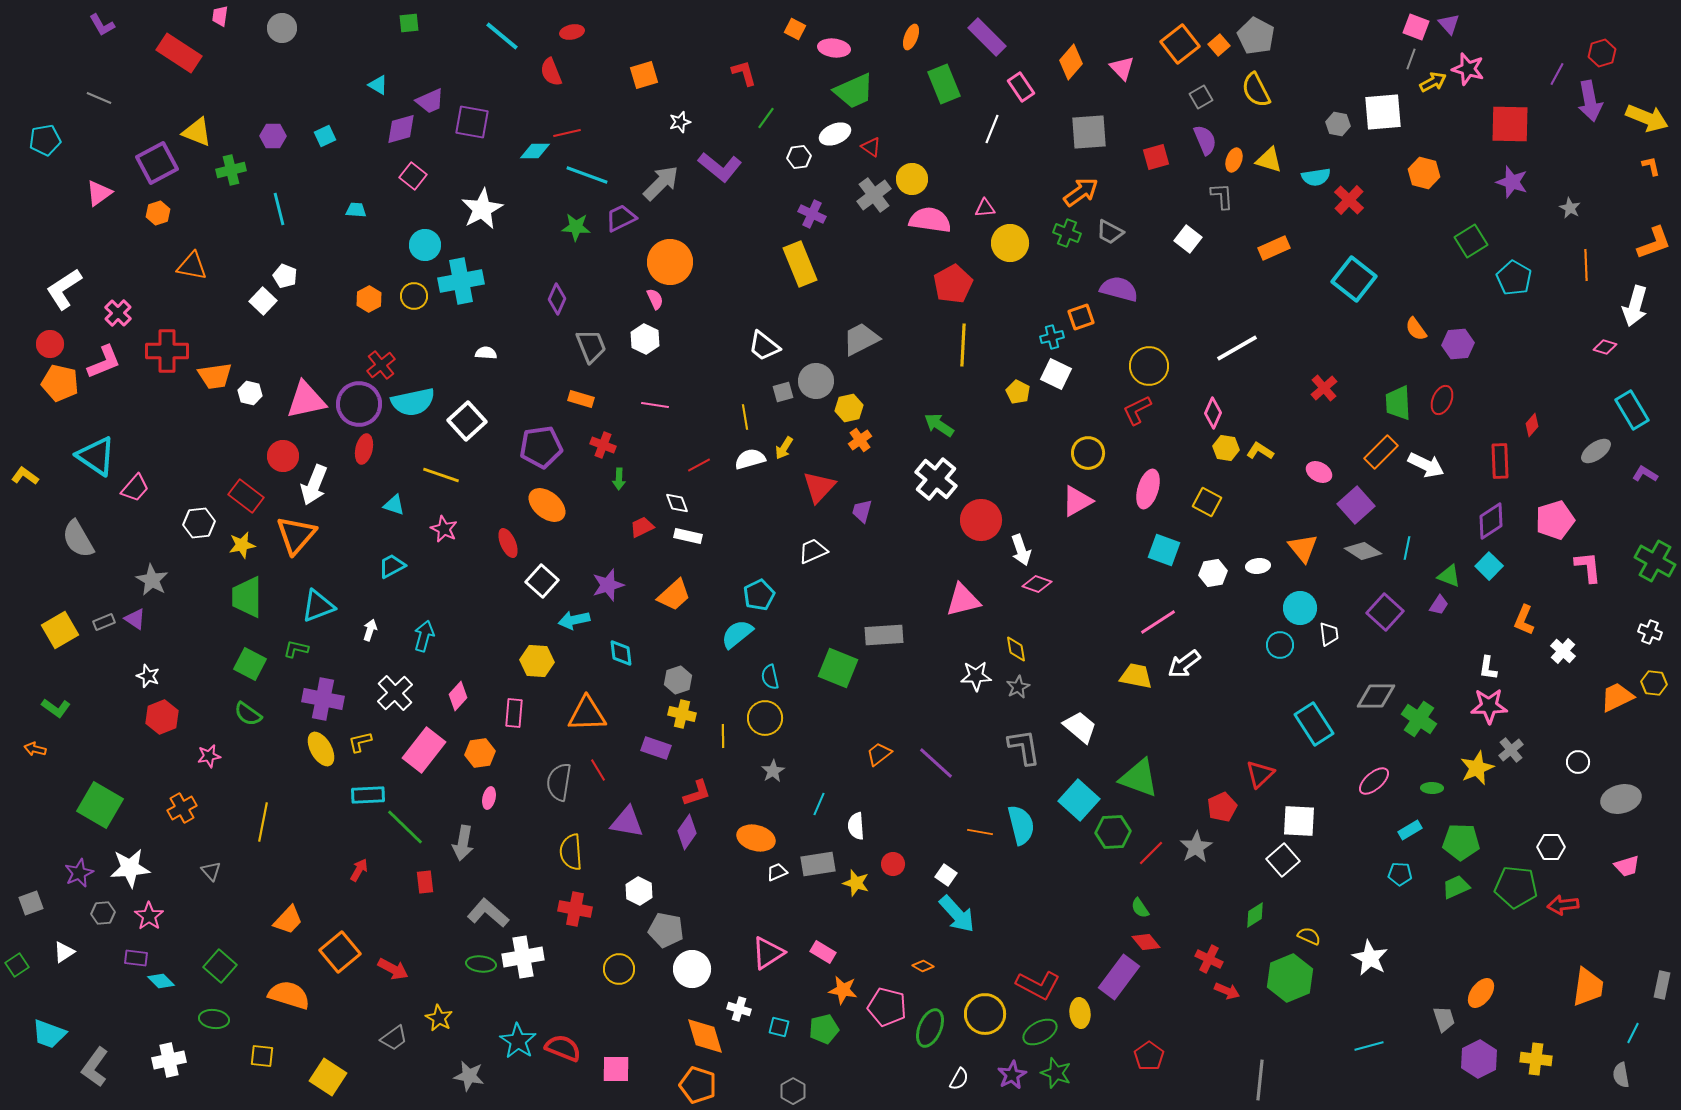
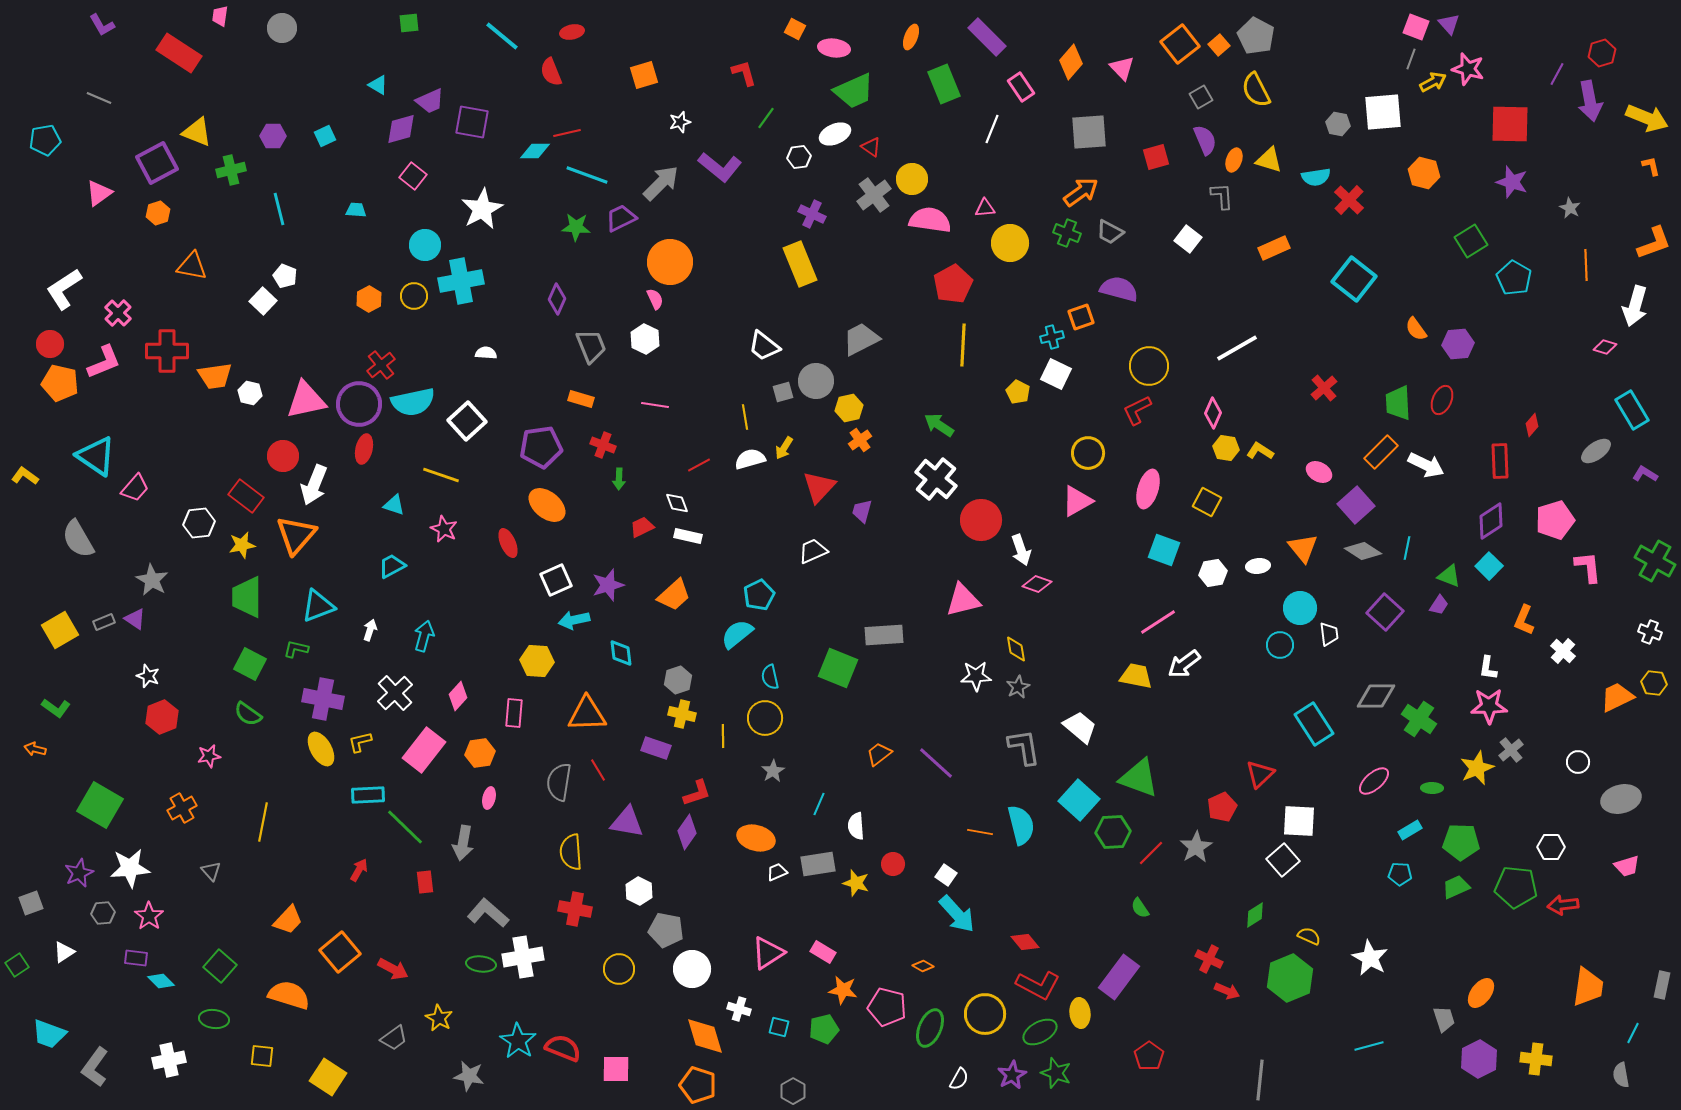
white square at (542, 581): moved 14 px right, 1 px up; rotated 24 degrees clockwise
red diamond at (1146, 942): moved 121 px left
